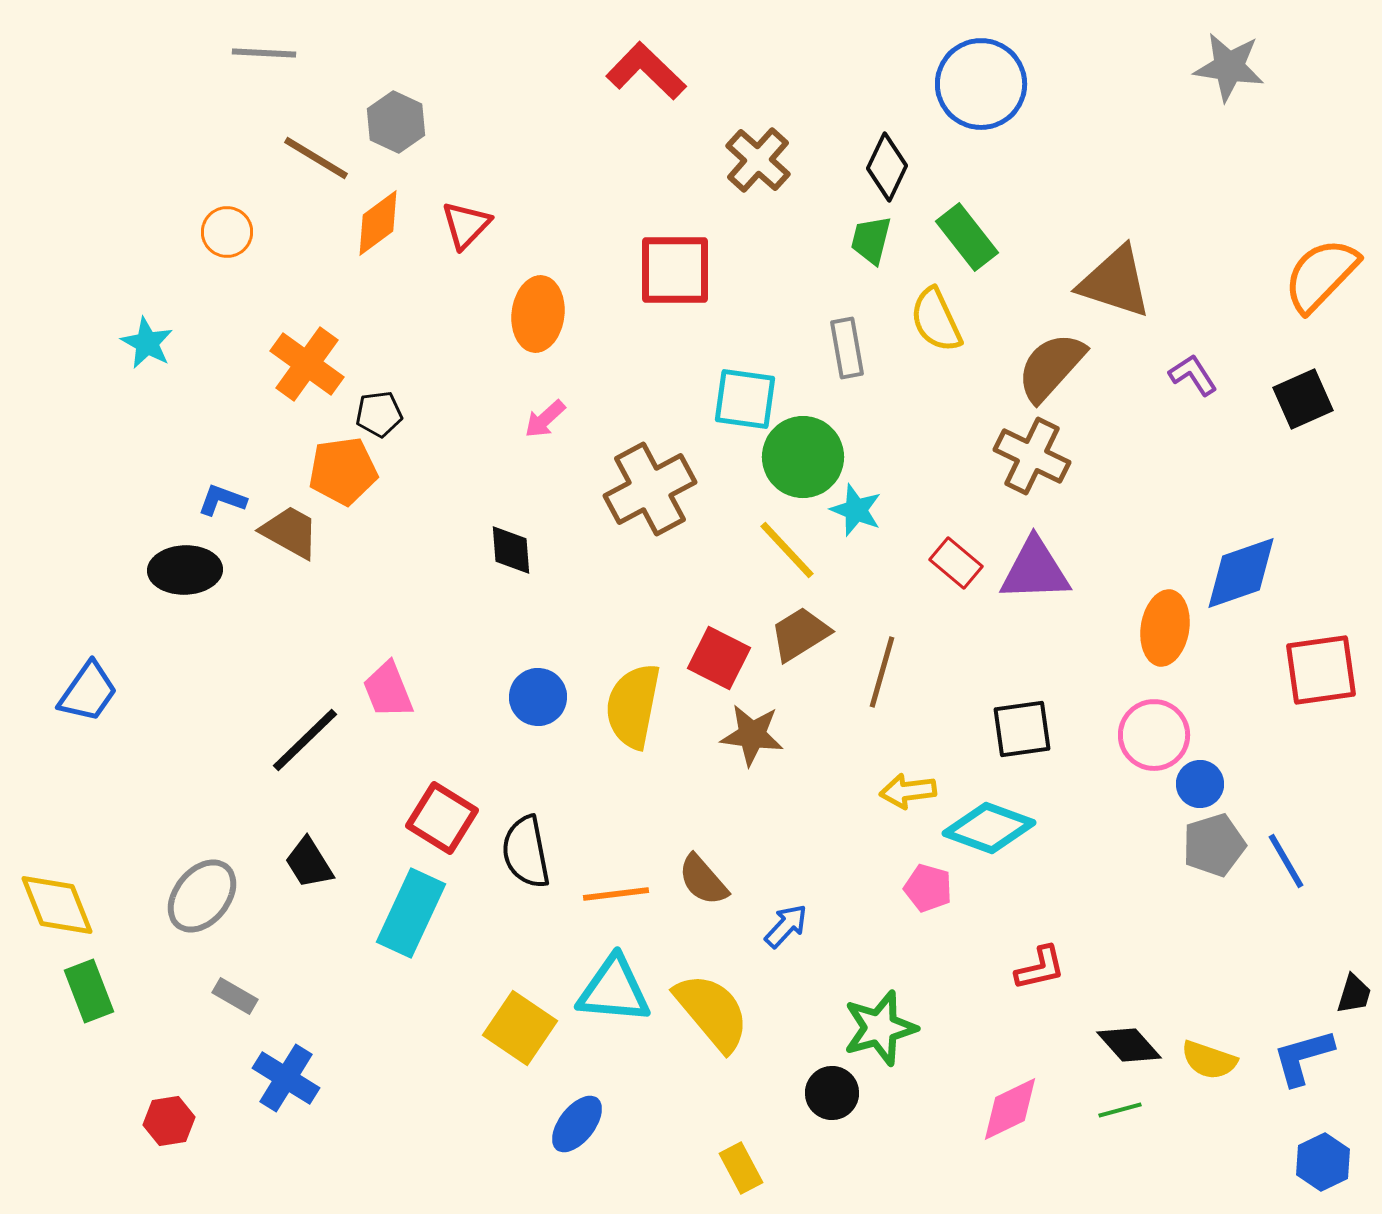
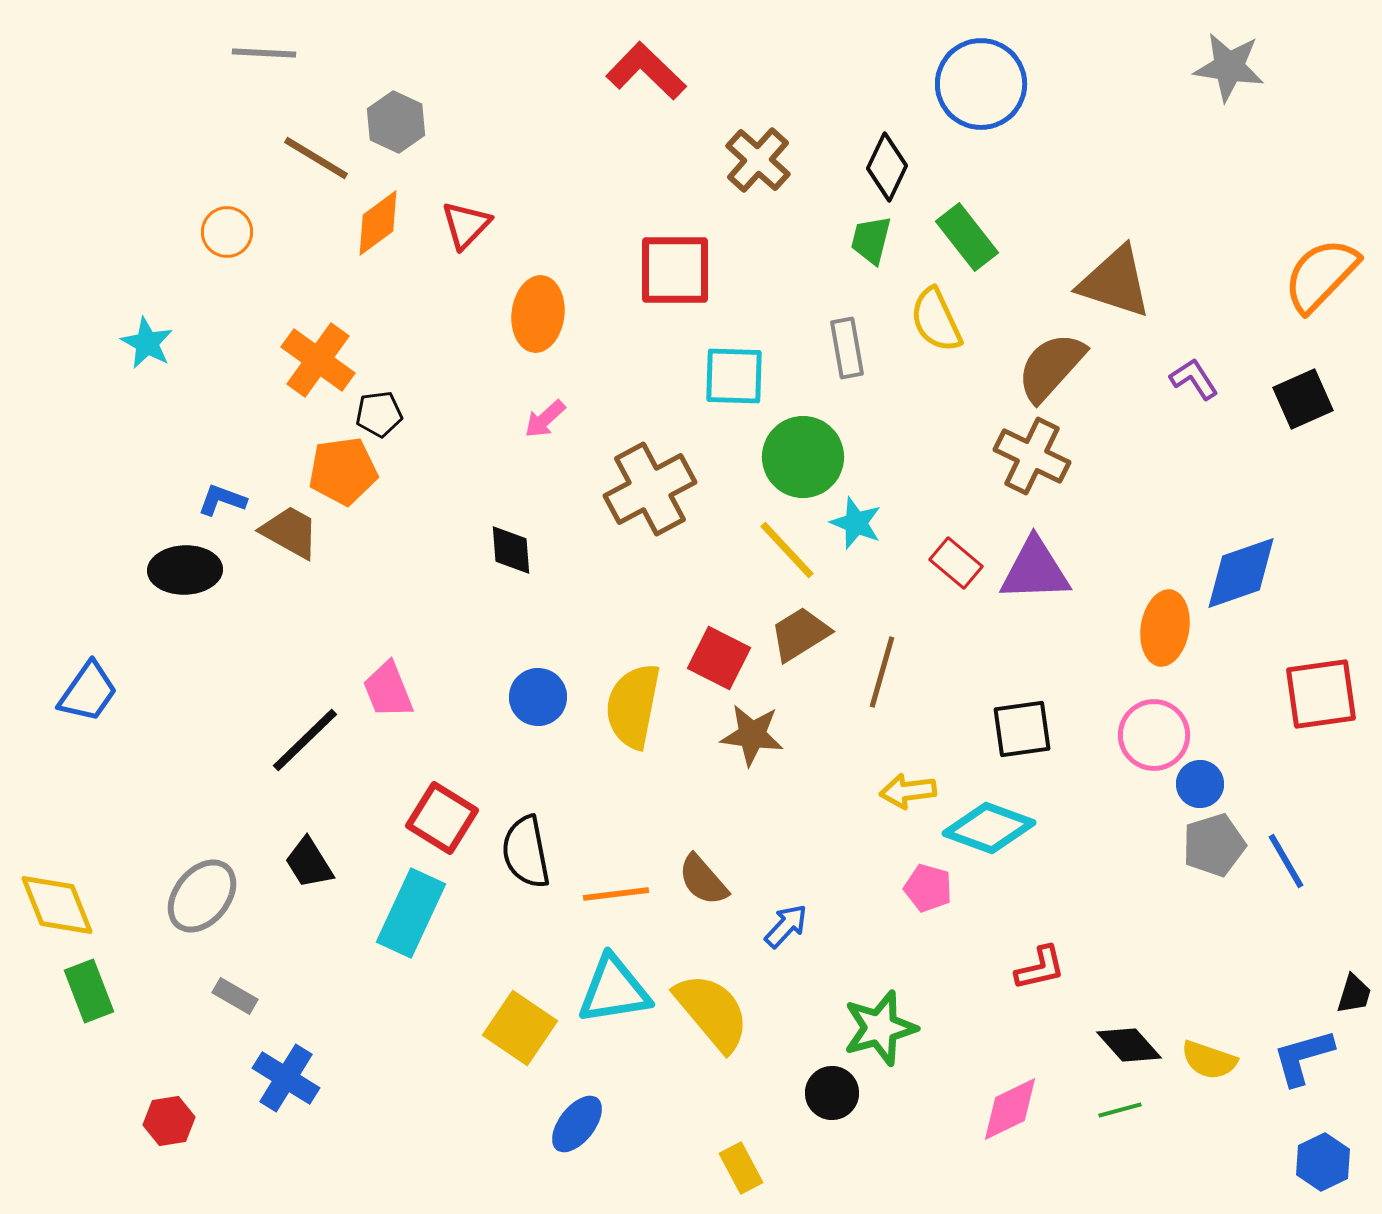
orange cross at (307, 364): moved 11 px right, 4 px up
purple L-shape at (1193, 375): moved 1 px right, 4 px down
cyan square at (745, 399): moved 11 px left, 23 px up; rotated 6 degrees counterclockwise
cyan star at (856, 510): moved 13 px down
red square at (1321, 670): moved 24 px down
cyan triangle at (614, 990): rotated 14 degrees counterclockwise
